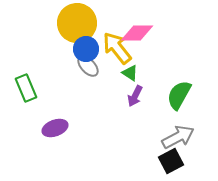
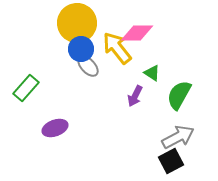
blue circle: moved 5 px left
green triangle: moved 22 px right
green rectangle: rotated 64 degrees clockwise
